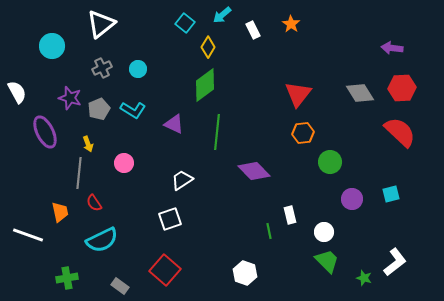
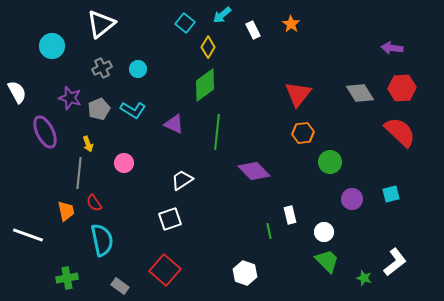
orange trapezoid at (60, 212): moved 6 px right, 1 px up
cyan semicircle at (102, 240): rotated 76 degrees counterclockwise
